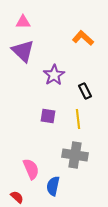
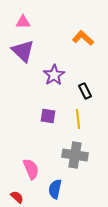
blue semicircle: moved 2 px right, 3 px down
